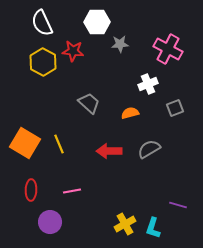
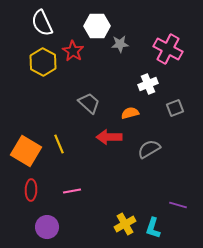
white hexagon: moved 4 px down
red star: rotated 25 degrees clockwise
orange square: moved 1 px right, 8 px down
red arrow: moved 14 px up
purple circle: moved 3 px left, 5 px down
